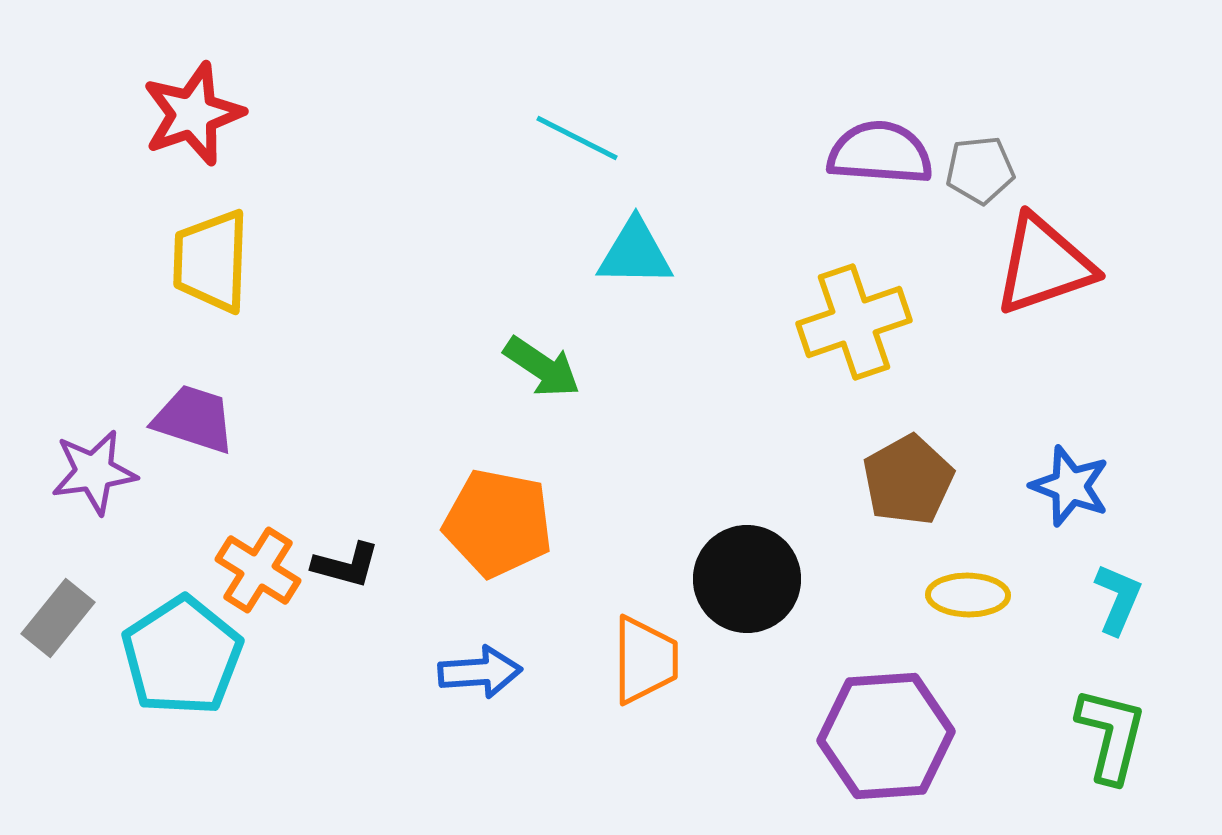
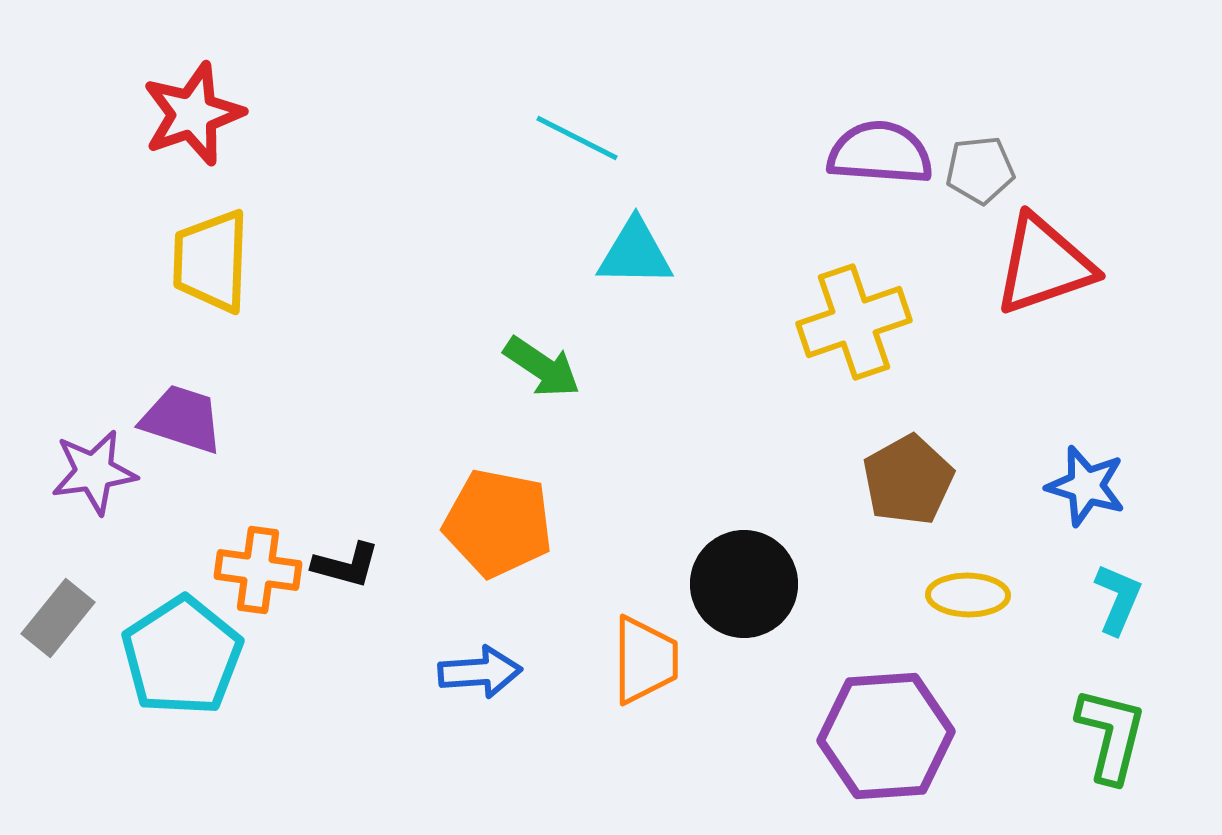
purple trapezoid: moved 12 px left
blue star: moved 16 px right; rotated 4 degrees counterclockwise
orange cross: rotated 24 degrees counterclockwise
black circle: moved 3 px left, 5 px down
